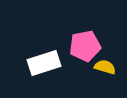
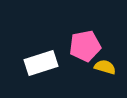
white rectangle: moved 3 px left
